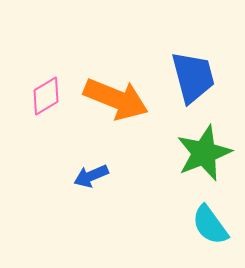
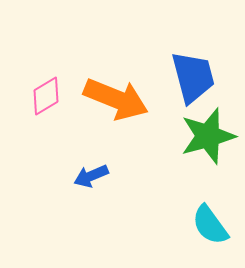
green star: moved 4 px right, 17 px up; rotated 6 degrees clockwise
